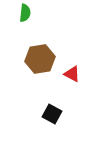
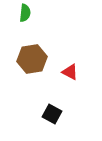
brown hexagon: moved 8 px left
red triangle: moved 2 px left, 2 px up
